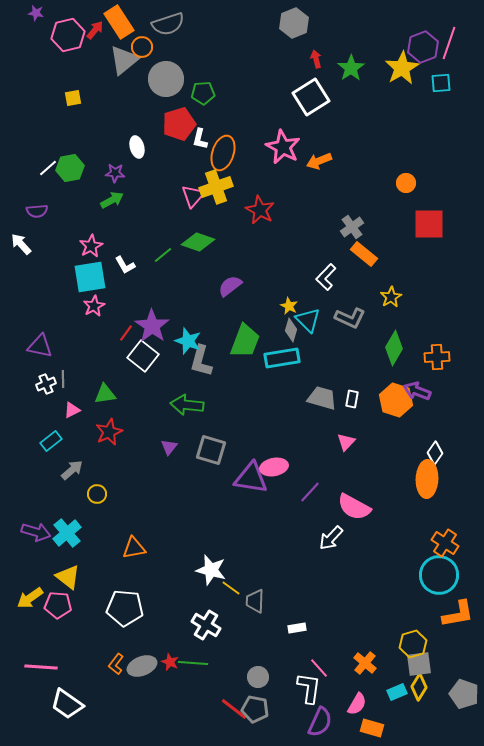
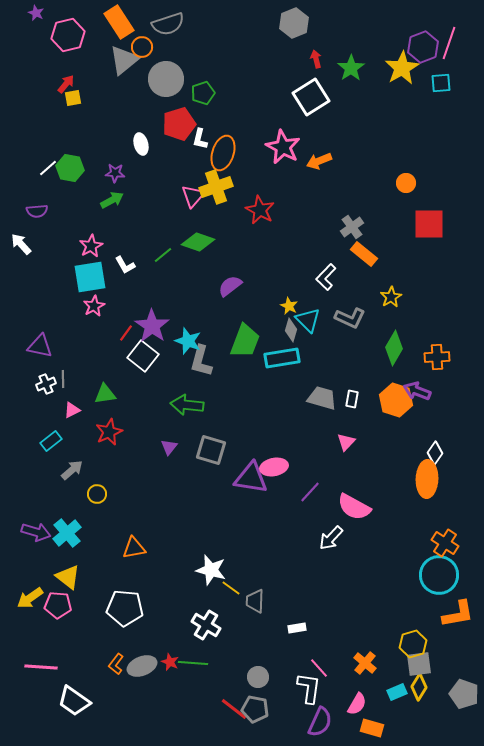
purple star at (36, 13): rotated 14 degrees clockwise
red arrow at (95, 30): moved 29 px left, 54 px down
green pentagon at (203, 93): rotated 15 degrees counterclockwise
white ellipse at (137, 147): moved 4 px right, 3 px up
green hexagon at (70, 168): rotated 20 degrees clockwise
white trapezoid at (67, 704): moved 7 px right, 3 px up
